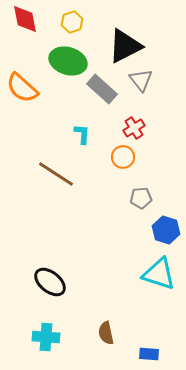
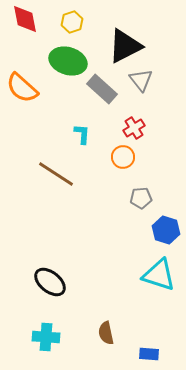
cyan triangle: moved 1 px down
